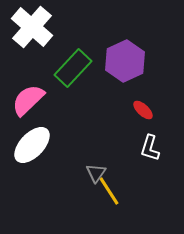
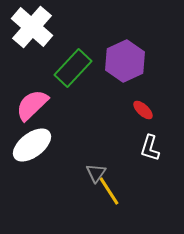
pink semicircle: moved 4 px right, 5 px down
white ellipse: rotated 9 degrees clockwise
